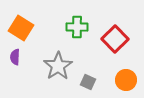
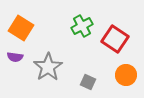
green cross: moved 5 px right, 1 px up; rotated 30 degrees counterclockwise
red square: rotated 12 degrees counterclockwise
purple semicircle: rotated 84 degrees counterclockwise
gray star: moved 10 px left, 1 px down
orange circle: moved 5 px up
